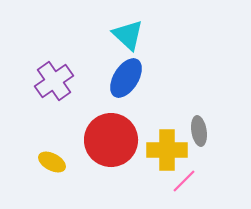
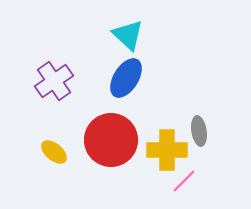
yellow ellipse: moved 2 px right, 10 px up; rotated 12 degrees clockwise
